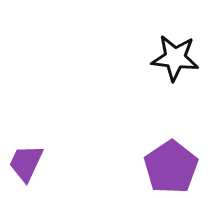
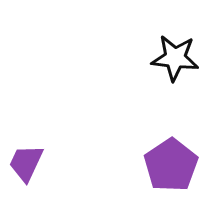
purple pentagon: moved 2 px up
